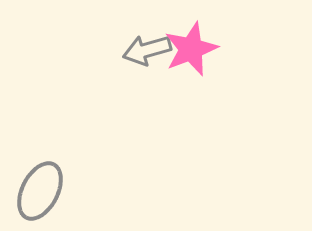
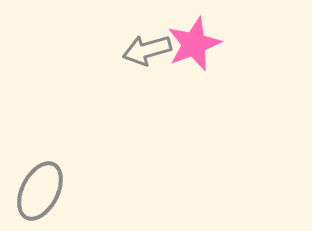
pink star: moved 3 px right, 5 px up
